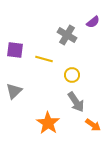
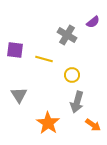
gray triangle: moved 5 px right, 4 px down; rotated 18 degrees counterclockwise
gray arrow: moved 1 px right; rotated 50 degrees clockwise
